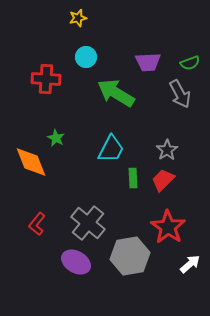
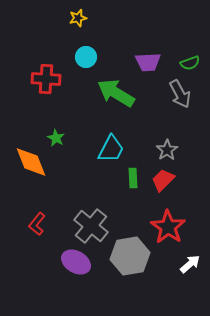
gray cross: moved 3 px right, 3 px down
